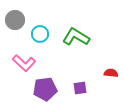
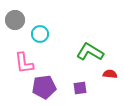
green L-shape: moved 14 px right, 15 px down
pink L-shape: rotated 40 degrees clockwise
red semicircle: moved 1 px left, 1 px down
purple pentagon: moved 1 px left, 2 px up
